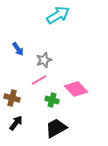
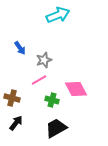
cyan arrow: rotated 10 degrees clockwise
blue arrow: moved 2 px right, 1 px up
pink diamond: rotated 15 degrees clockwise
